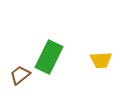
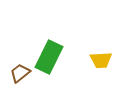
brown trapezoid: moved 2 px up
